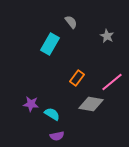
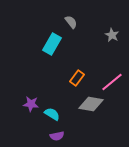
gray star: moved 5 px right, 1 px up
cyan rectangle: moved 2 px right
